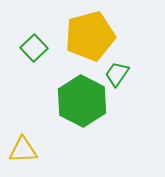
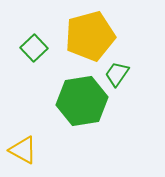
green hexagon: rotated 24 degrees clockwise
yellow triangle: rotated 32 degrees clockwise
